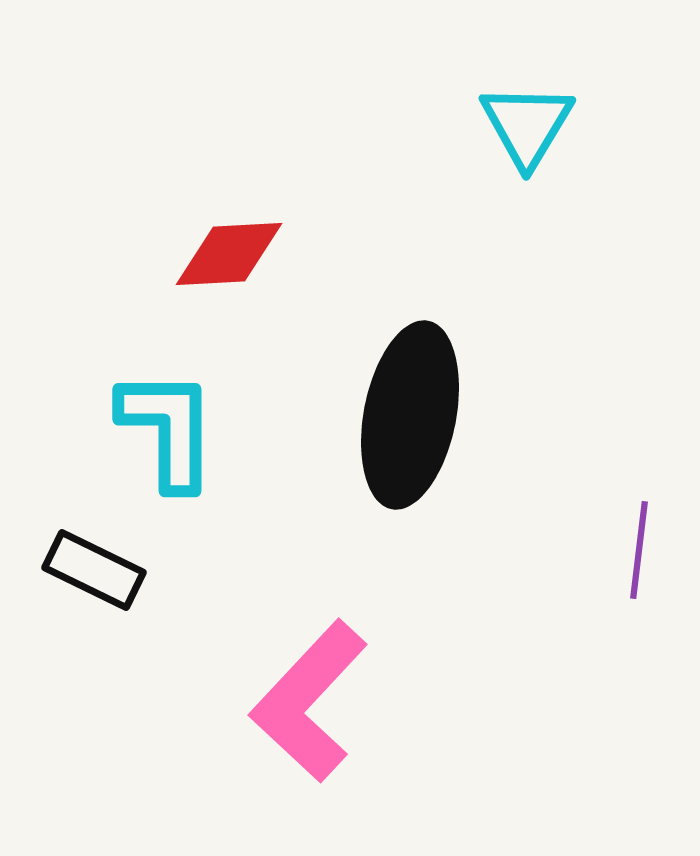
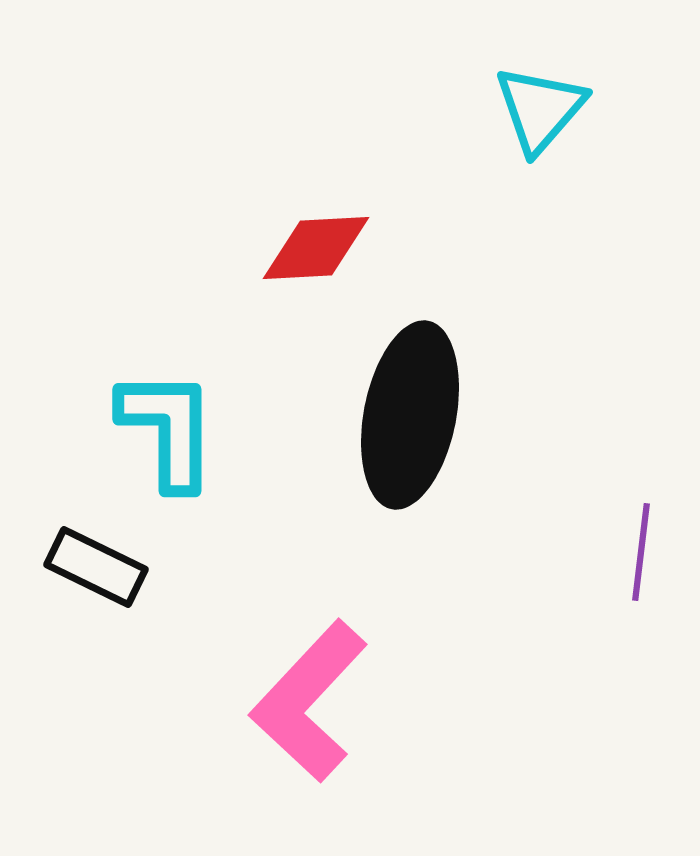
cyan triangle: moved 13 px right, 16 px up; rotated 10 degrees clockwise
red diamond: moved 87 px right, 6 px up
purple line: moved 2 px right, 2 px down
black rectangle: moved 2 px right, 3 px up
